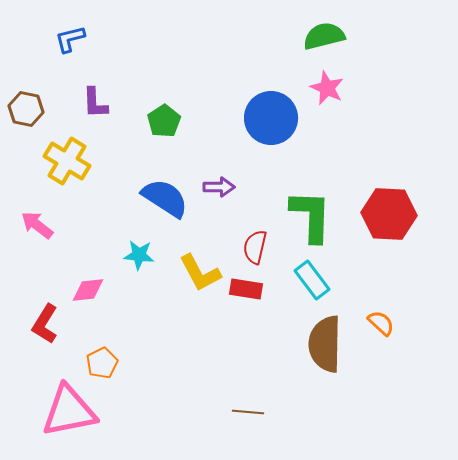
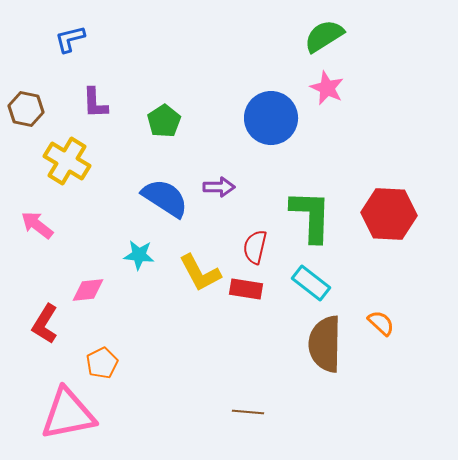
green semicircle: rotated 18 degrees counterclockwise
cyan rectangle: moved 1 px left, 3 px down; rotated 15 degrees counterclockwise
pink triangle: moved 1 px left, 3 px down
